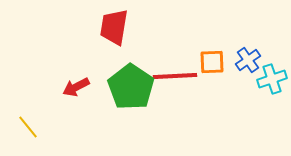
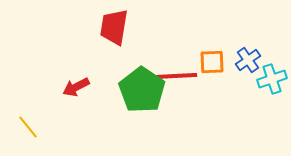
green pentagon: moved 11 px right, 3 px down
